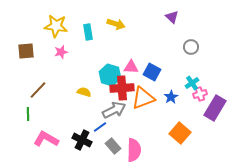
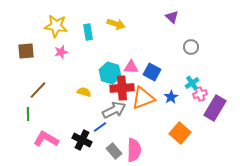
cyan hexagon: moved 2 px up
gray rectangle: moved 1 px right, 5 px down
